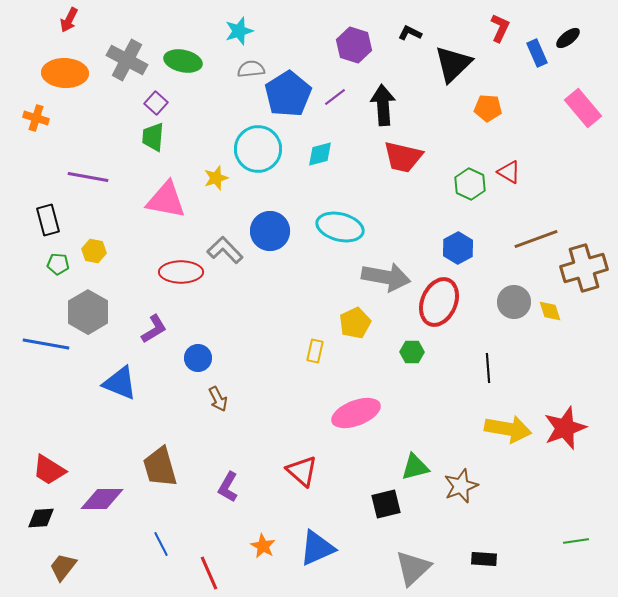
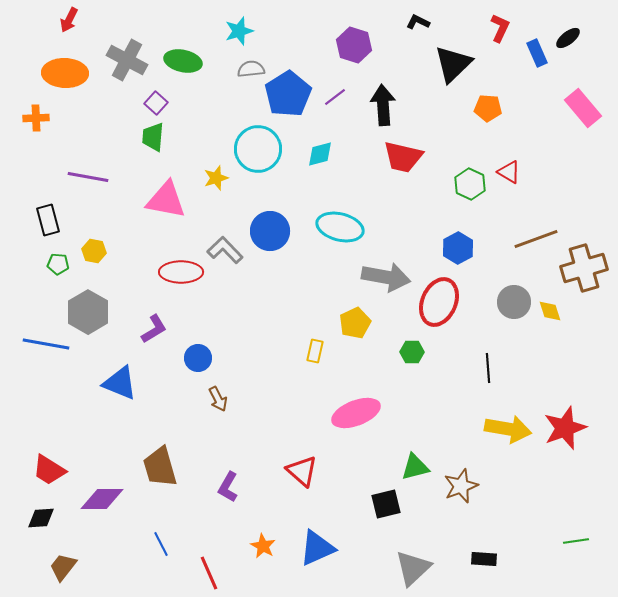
black L-shape at (410, 33): moved 8 px right, 11 px up
orange cross at (36, 118): rotated 20 degrees counterclockwise
